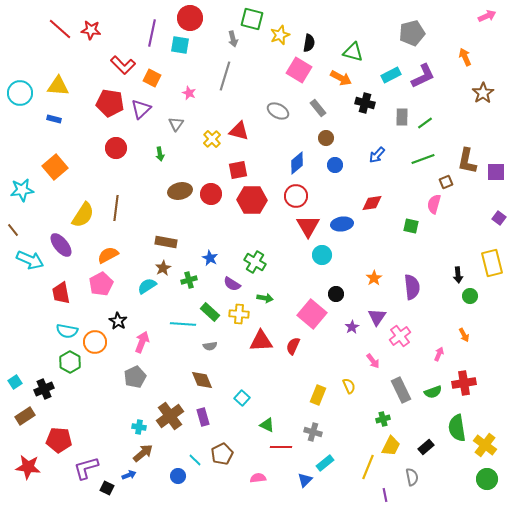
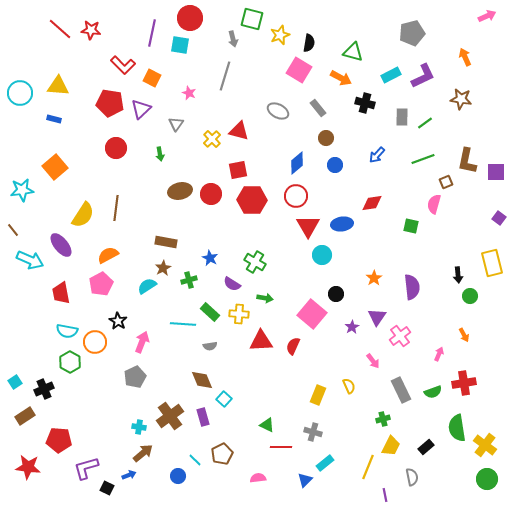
brown star at (483, 93): moved 22 px left, 6 px down; rotated 30 degrees counterclockwise
cyan square at (242, 398): moved 18 px left, 1 px down
